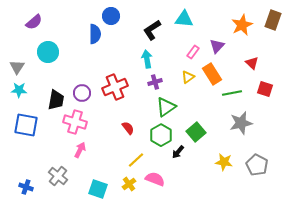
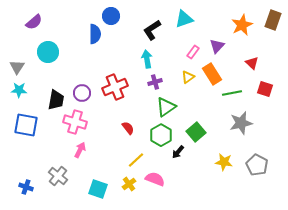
cyan triangle: rotated 24 degrees counterclockwise
